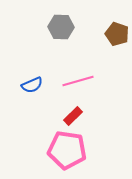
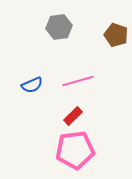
gray hexagon: moved 2 px left; rotated 10 degrees counterclockwise
brown pentagon: moved 1 px left, 1 px down
pink pentagon: moved 8 px right; rotated 15 degrees counterclockwise
